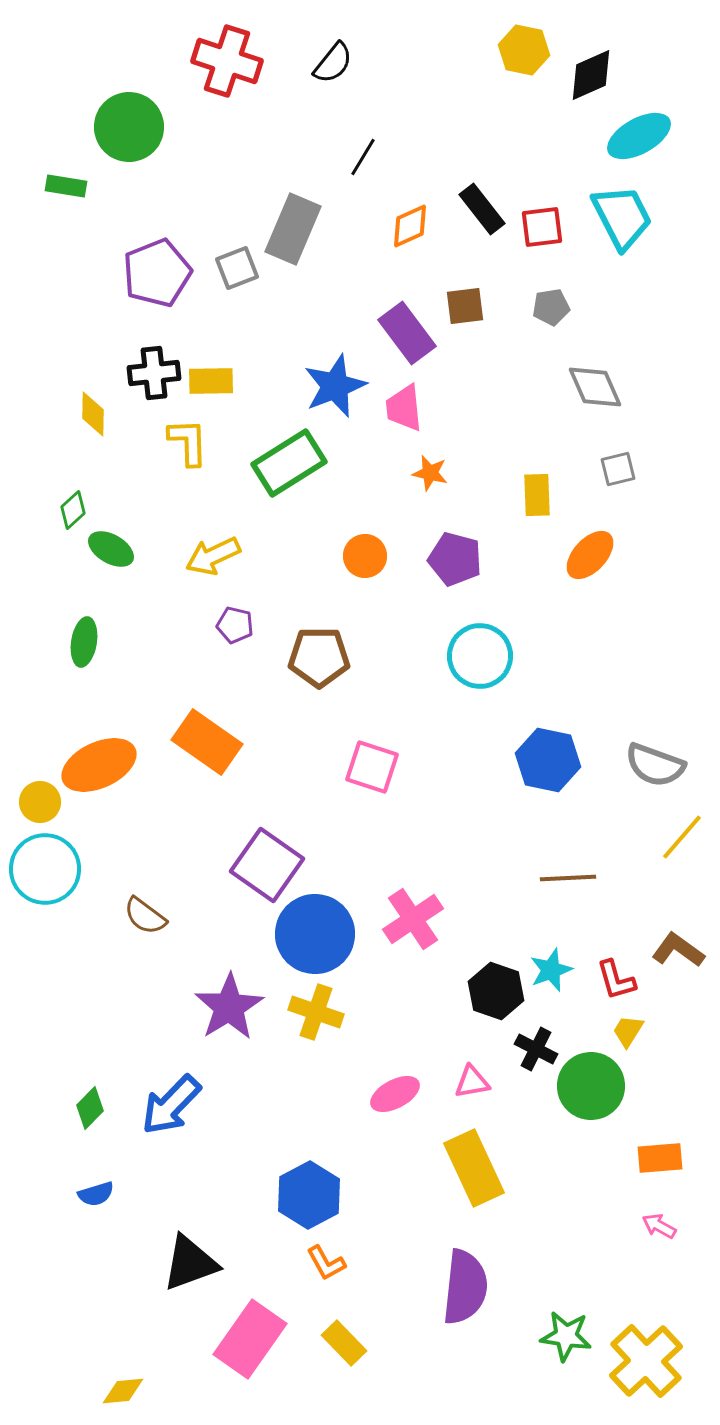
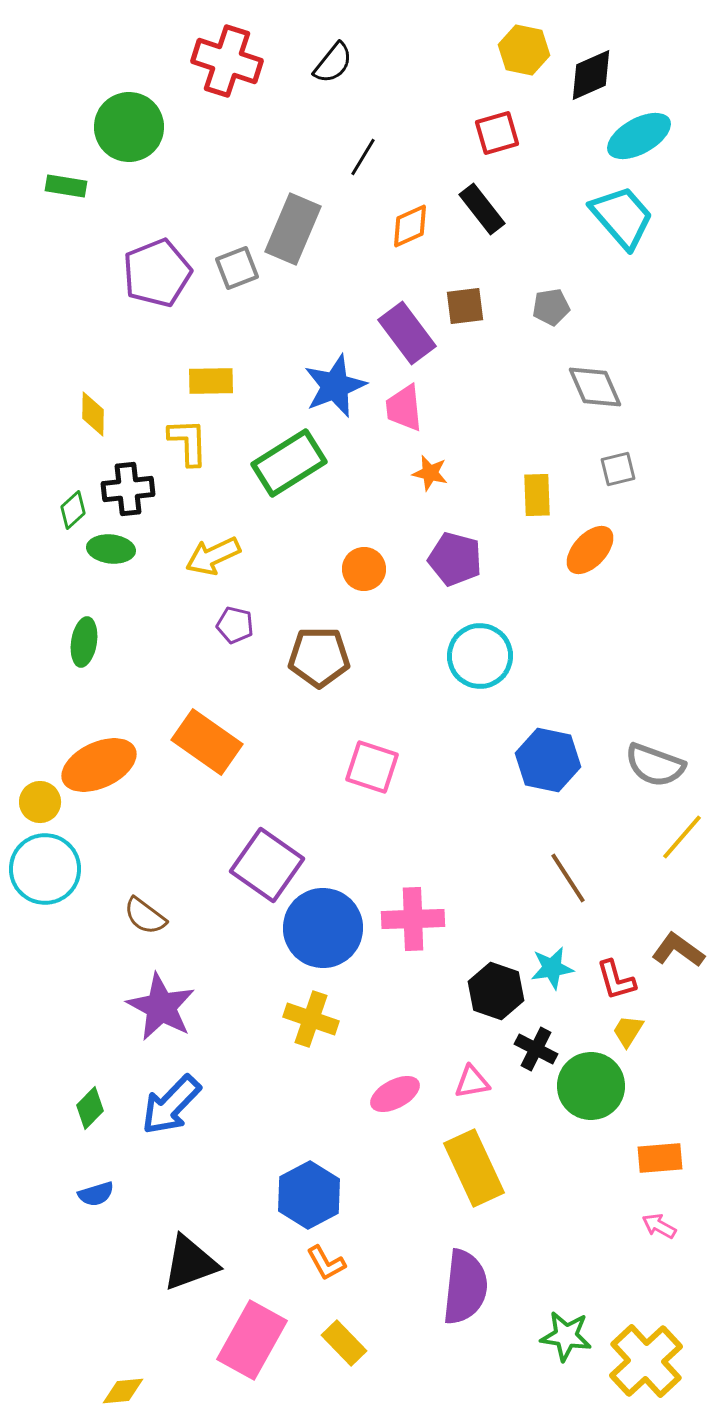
cyan trapezoid at (622, 217): rotated 14 degrees counterclockwise
red square at (542, 227): moved 45 px left, 94 px up; rotated 9 degrees counterclockwise
black cross at (154, 373): moved 26 px left, 116 px down
green ellipse at (111, 549): rotated 24 degrees counterclockwise
orange ellipse at (590, 555): moved 5 px up
orange circle at (365, 556): moved 1 px left, 13 px down
brown line at (568, 878): rotated 60 degrees clockwise
pink cross at (413, 919): rotated 32 degrees clockwise
blue circle at (315, 934): moved 8 px right, 6 px up
cyan star at (551, 970): moved 1 px right, 2 px up; rotated 12 degrees clockwise
purple star at (229, 1007): moved 68 px left; rotated 12 degrees counterclockwise
yellow cross at (316, 1012): moved 5 px left, 7 px down
pink rectangle at (250, 1339): moved 2 px right, 1 px down; rotated 6 degrees counterclockwise
